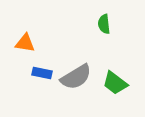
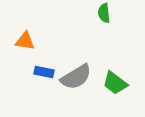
green semicircle: moved 11 px up
orange triangle: moved 2 px up
blue rectangle: moved 2 px right, 1 px up
